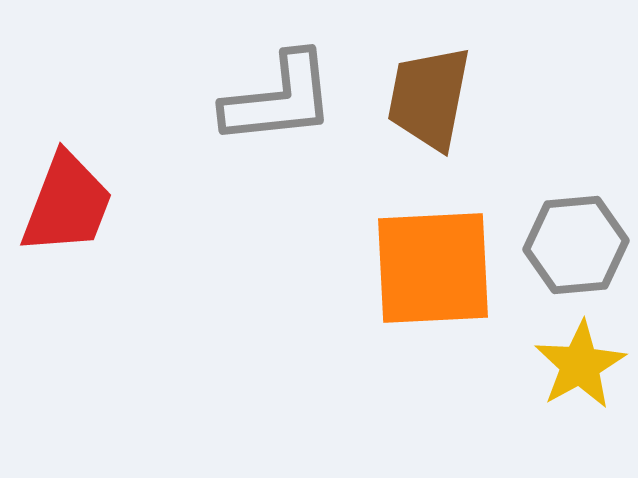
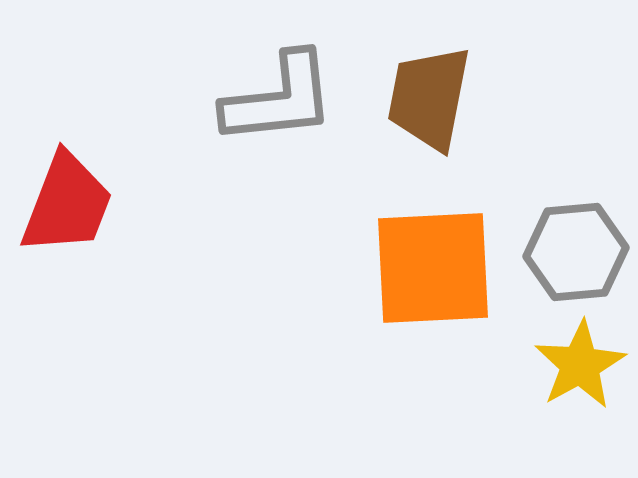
gray hexagon: moved 7 px down
